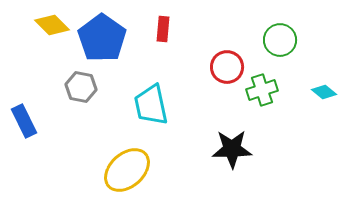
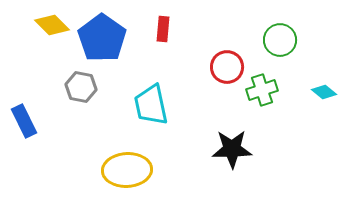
yellow ellipse: rotated 39 degrees clockwise
